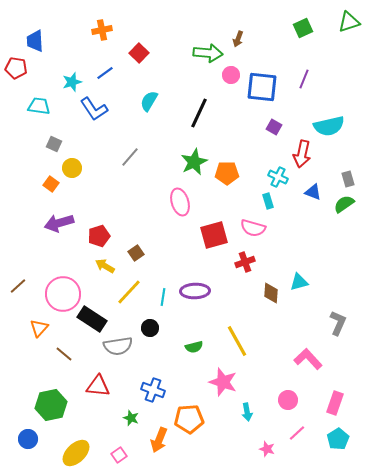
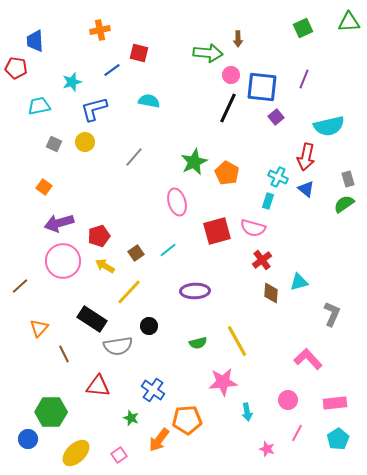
green triangle at (349, 22): rotated 15 degrees clockwise
orange cross at (102, 30): moved 2 px left
brown arrow at (238, 39): rotated 21 degrees counterclockwise
red square at (139, 53): rotated 30 degrees counterclockwise
blue line at (105, 73): moved 7 px right, 3 px up
cyan semicircle at (149, 101): rotated 70 degrees clockwise
cyan trapezoid at (39, 106): rotated 20 degrees counterclockwise
blue L-shape at (94, 109): rotated 108 degrees clockwise
black line at (199, 113): moved 29 px right, 5 px up
purple square at (274, 127): moved 2 px right, 10 px up; rotated 21 degrees clockwise
red arrow at (302, 154): moved 4 px right, 3 px down
gray line at (130, 157): moved 4 px right
yellow circle at (72, 168): moved 13 px right, 26 px up
orange pentagon at (227, 173): rotated 30 degrees clockwise
orange square at (51, 184): moved 7 px left, 3 px down
blue triangle at (313, 192): moved 7 px left, 3 px up; rotated 18 degrees clockwise
cyan rectangle at (268, 201): rotated 35 degrees clockwise
pink ellipse at (180, 202): moved 3 px left
red square at (214, 235): moved 3 px right, 4 px up
red cross at (245, 262): moved 17 px right, 2 px up; rotated 18 degrees counterclockwise
brown line at (18, 286): moved 2 px right
pink circle at (63, 294): moved 33 px up
cyan line at (163, 297): moved 5 px right, 47 px up; rotated 42 degrees clockwise
gray L-shape at (338, 323): moved 6 px left, 9 px up
black circle at (150, 328): moved 1 px left, 2 px up
green semicircle at (194, 347): moved 4 px right, 4 px up
brown line at (64, 354): rotated 24 degrees clockwise
pink star at (223, 382): rotated 24 degrees counterclockwise
blue cross at (153, 390): rotated 15 degrees clockwise
pink rectangle at (335, 403): rotated 65 degrees clockwise
green hexagon at (51, 405): moved 7 px down; rotated 12 degrees clockwise
orange pentagon at (189, 419): moved 2 px left, 1 px down
pink line at (297, 433): rotated 18 degrees counterclockwise
orange arrow at (159, 440): rotated 15 degrees clockwise
